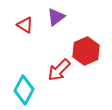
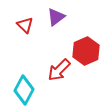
red triangle: rotated 12 degrees clockwise
